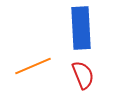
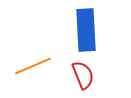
blue rectangle: moved 5 px right, 2 px down
